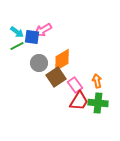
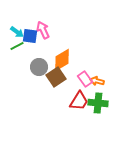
pink arrow: rotated 96 degrees clockwise
blue square: moved 2 px left, 1 px up
gray circle: moved 4 px down
orange arrow: rotated 64 degrees counterclockwise
pink rectangle: moved 10 px right, 6 px up
